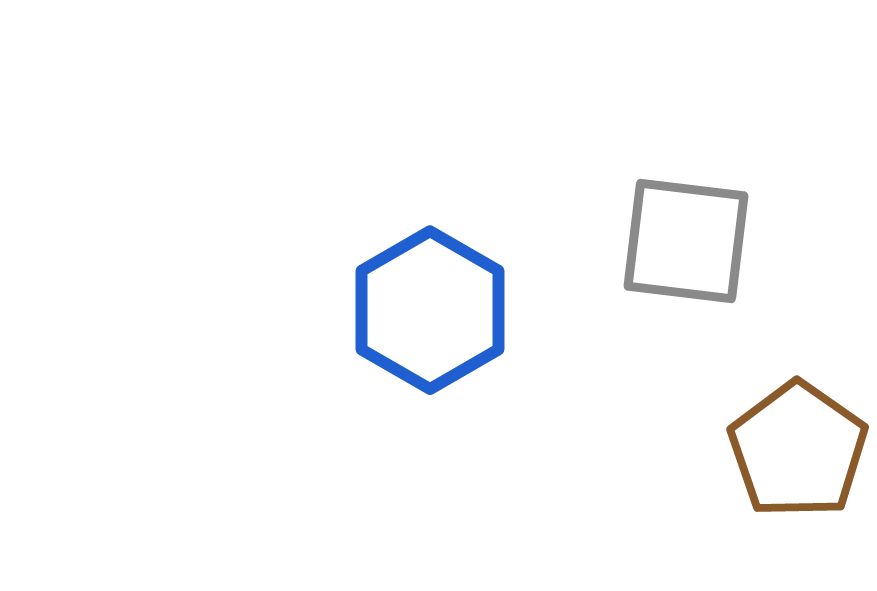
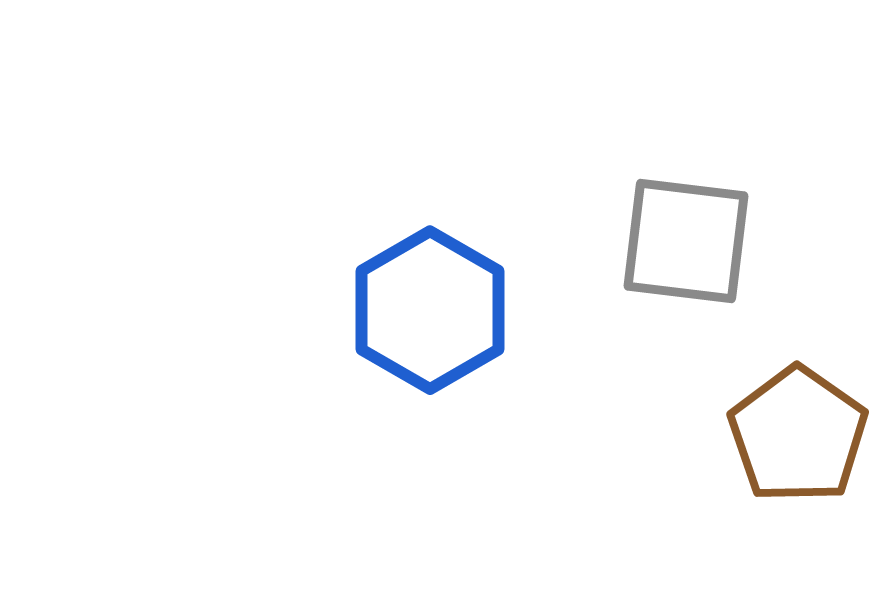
brown pentagon: moved 15 px up
